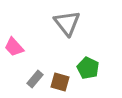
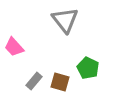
gray triangle: moved 2 px left, 3 px up
gray rectangle: moved 1 px left, 2 px down
